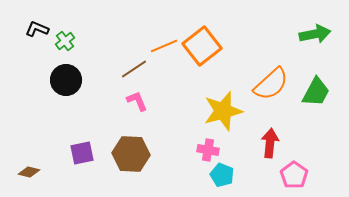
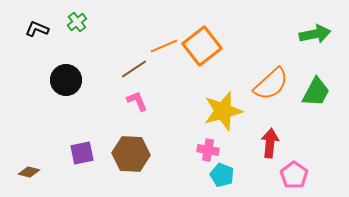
green cross: moved 12 px right, 19 px up
